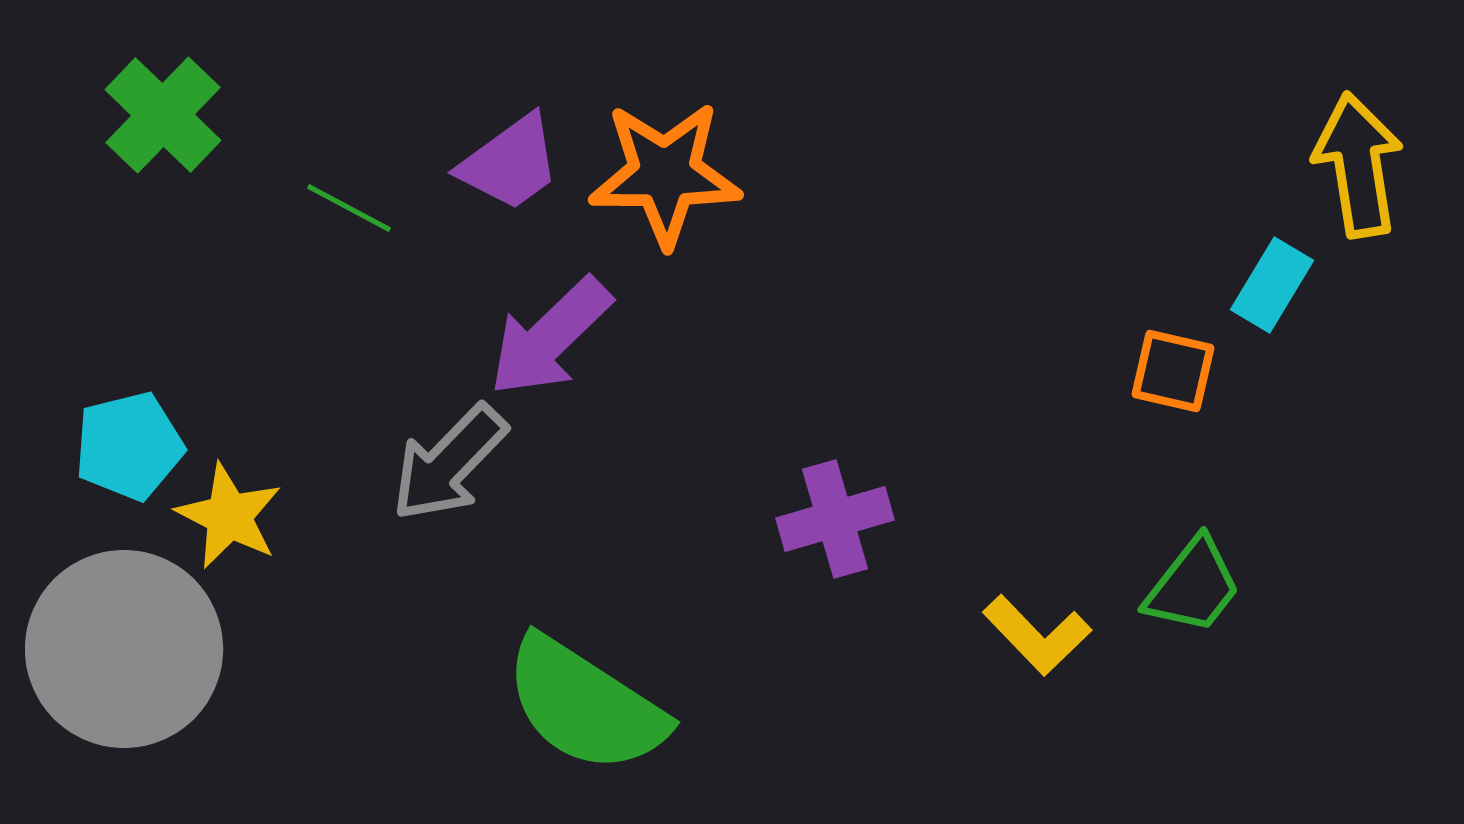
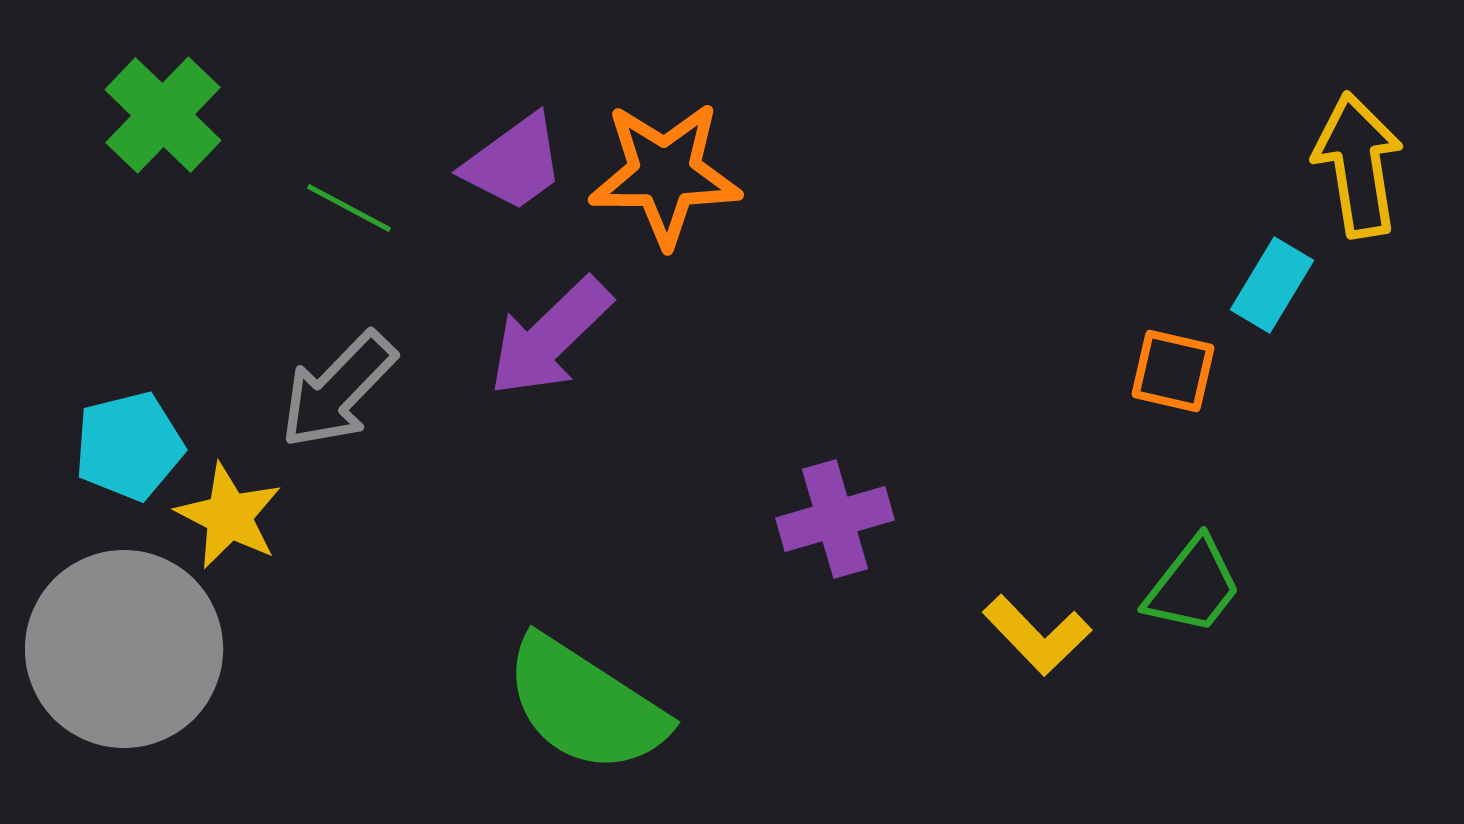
purple trapezoid: moved 4 px right
gray arrow: moved 111 px left, 73 px up
